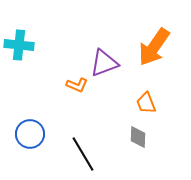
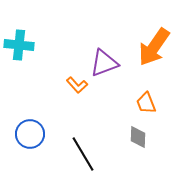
orange L-shape: rotated 25 degrees clockwise
